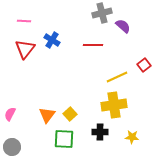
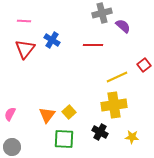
yellow square: moved 1 px left, 2 px up
black cross: rotated 28 degrees clockwise
